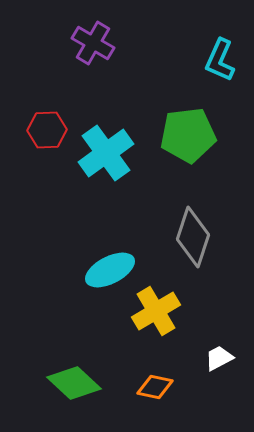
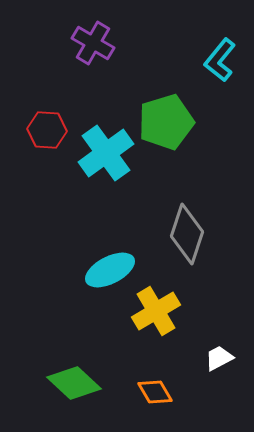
cyan L-shape: rotated 15 degrees clockwise
red hexagon: rotated 6 degrees clockwise
green pentagon: moved 22 px left, 13 px up; rotated 10 degrees counterclockwise
gray diamond: moved 6 px left, 3 px up
orange diamond: moved 5 px down; rotated 48 degrees clockwise
